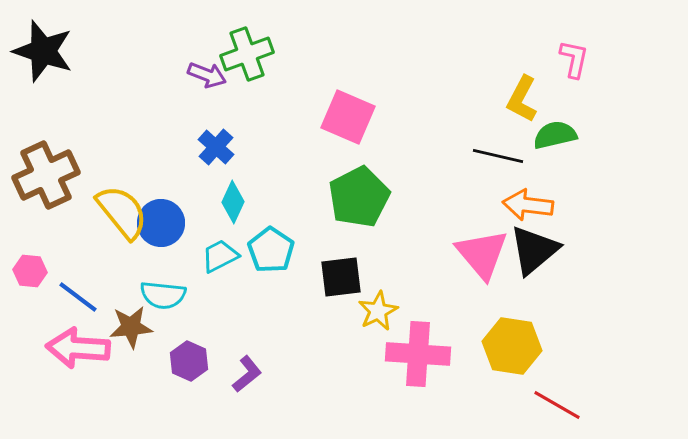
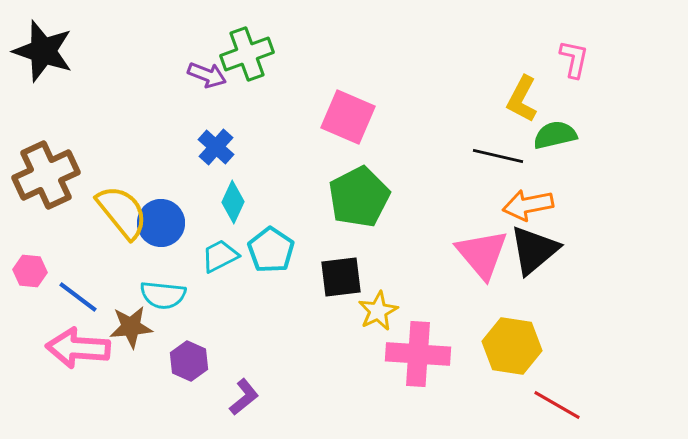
orange arrow: rotated 18 degrees counterclockwise
purple L-shape: moved 3 px left, 23 px down
